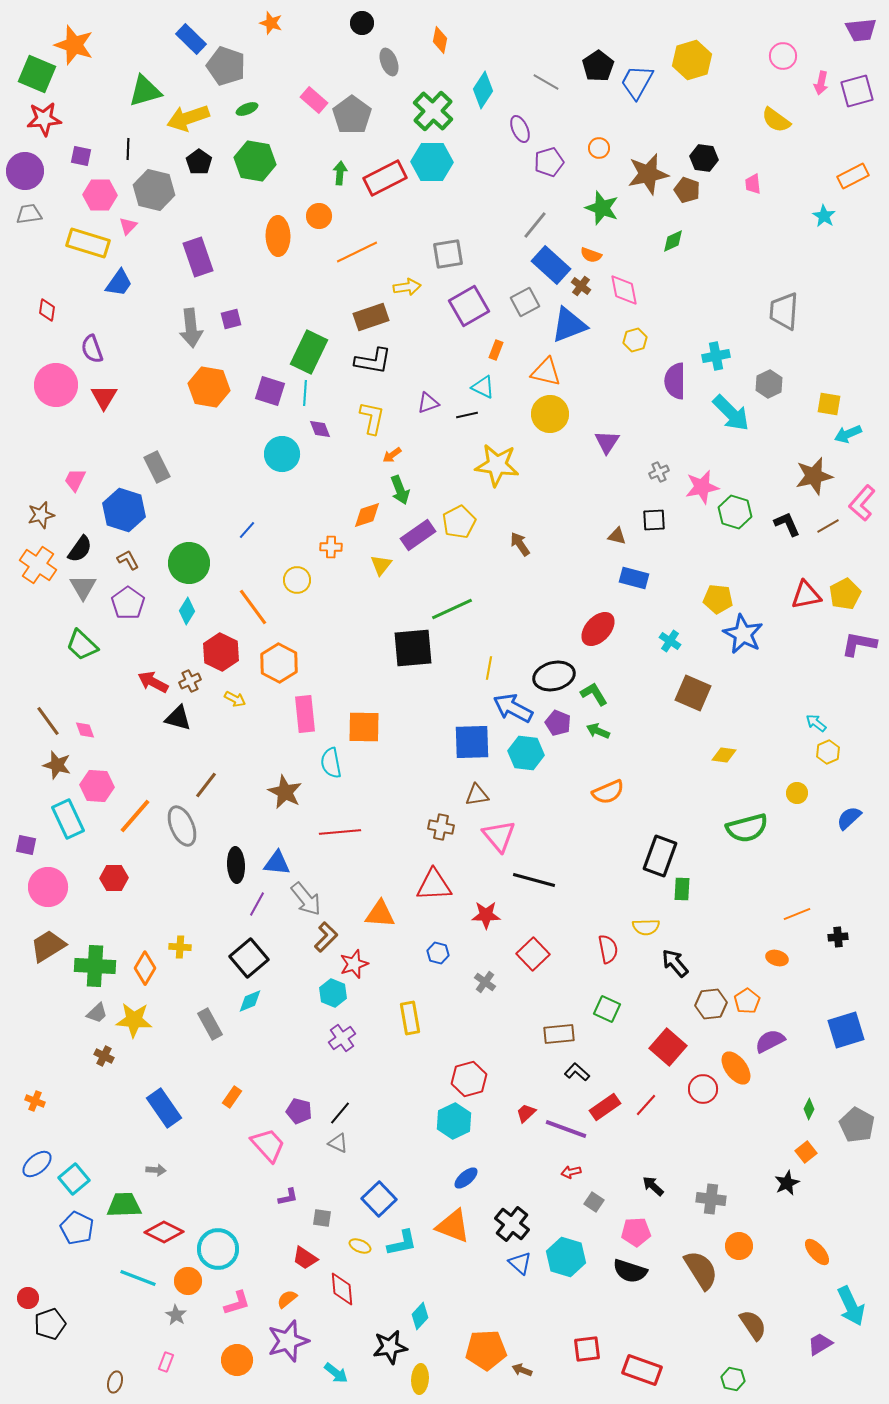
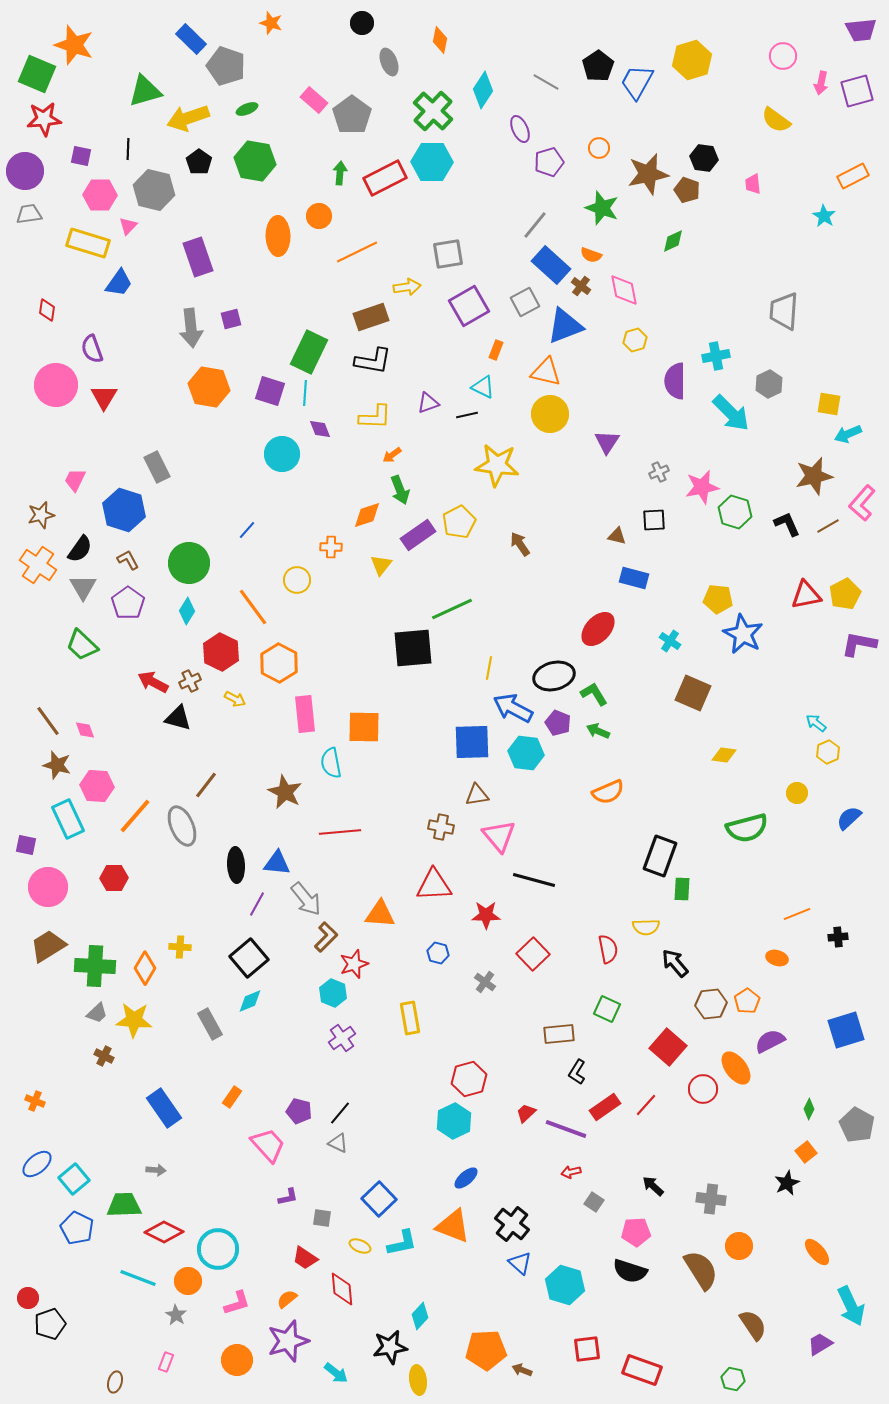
blue triangle at (569, 325): moved 4 px left, 1 px down
yellow L-shape at (372, 418): moved 3 px right, 1 px up; rotated 80 degrees clockwise
black L-shape at (577, 1072): rotated 100 degrees counterclockwise
cyan hexagon at (566, 1257): moved 1 px left, 28 px down
yellow ellipse at (420, 1379): moved 2 px left, 1 px down; rotated 12 degrees counterclockwise
